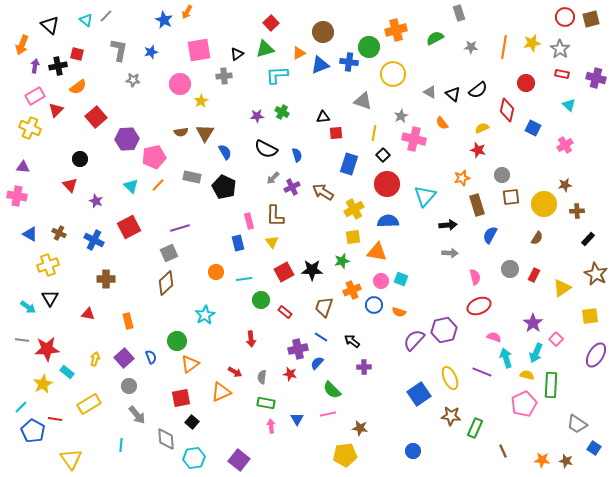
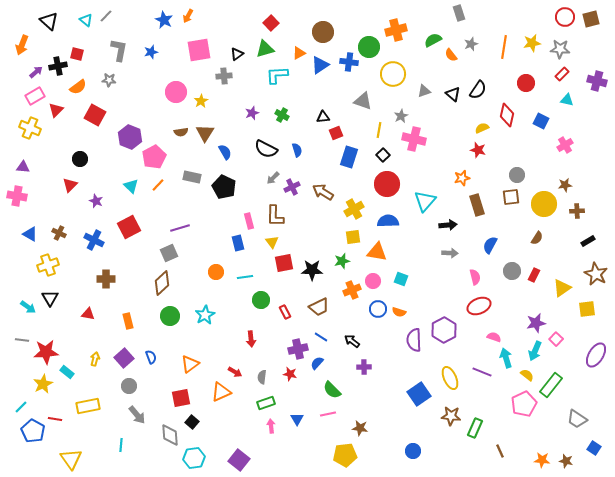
orange arrow at (187, 12): moved 1 px right, 4 px down
black triangle at (50, 25): moved 1 px left, 4 px up
green semicircle at (435, 38): moved 2 px left, 2 px down
gray star at (471, 47): moved 3 px up; rotated 24 degrees counterclockwise
gray star at (560, 49): rotated 30 degrees counterclockwise
blue triangle at (320, 65): rotated 12 degrees counterclockwise
purple arrow at (35, 66): moved 1 px right, 6 px down; rotated 40 degrees clockwise
red rectangle at (562, 74): rotated 56 degrees counterclockwise
purple cross at (596, 78): moved 1 px right, 3 px down
gray star at (133, 80): moved 24 px left
pink circle at (180, 84): moved 4 px left, 8 px down
black semicircle at (478, 90): rotated 18 degrees counterclockwise
gray triangle at (430, 92): moved 6 px left, 1 px up; rotated 48 degrees counterclockwise
cyan triangle at (569, 105): moved 2 px left, 5 px up; rotated 32 degrees counterclockwise
red diamond at (507, 110): moved 5 px down
green cross at (282, 112): moved 3 px down
purple star at (257, 116): moved 5 px left, 3 px up; rotated 16 degrees counterclockwise
red square at (96, 117): moved 1 px left, 2 px up; rotated 20 degrees counterclockwise
orange semicircle at (442, 123): moved 9 px right, 68 px up
blue square at (533, 128): moved 8 px right, 7 px up
red square at (336, 133): rotated 16 degrees counterclockwise
yellow line at (374, 133): moved 5 px right, 3 px up
purple hexagon at (127, 139): moved 3 px right, 2 px up; rotated 25 degrees clockwise
blue semicircle at (297, 155): moved 5 px up
pink pentagon at (154, 157): rotated 15 degrees counterclockwise
blue rectangle at (349, 164): moved 7 px up
gray circle at (502, 175): moved 15 px right
red triangle at (70, 185): rotated 28 degrees clockwise
cyan triangle at (425, 196): moved 5 px down
blue semicircle at (490, 235): moved 10 px down
black rectangle at (588, 239): moved 2 px down; rotated 16 degrees clockwise
gray circle at (510, 269): moved 2 px right, 2 px down
red square at (284, 272): moved 9 px up; rotated 18 degrees clockwise
cyan line at (244, 279): moved 1 px right, 2 px up
pink circle at (381, 281): moved 8 px left
brown diamond at (166, 283): moved 4 px left
blue circle at (374, 305): moved 4 px right, 4 px down
brown trapezoid at (324, 307): moved 5 px left; rotated 135 degrees counterclockwise
red rectangle at (285, 312): rotated 24 degrees clockwise
yellow square at (590, 316): moved 3 px left, 7 px up
purple star at (533, 323): moved 3 px right; rotated 24 degrees clockwise
purple hexagon at (444, 330): rotated 15 degrees counterclockwise
purple semicircle at (414, 340): rotated 45 degrees counterclockwise
green circle at (177, 341): moved 7 px left, 25 px up
red star at (47, 349): moved 1 px left, 3 px down
cyan arrow at (536, 353): moved 1 px left, 2 px up
yellow semicircle at (527, 375): rotated 24 degrees clockwise
green rectangle at (551, 385): rotated 35 degrees clockwise
green rectangle at (266, 403): rotated 30 degrees counterclockwise
yellow rectangle at (89, 404): moved 1 px left, 2 px down; rotated 20 degrees clockwise
gray trapezoid at (577, 424): moved 5 px up
gray diamond at (166, 439): moved 4 px right, 4 px up
brown line at (503, 451): moved 3 px left
